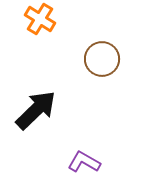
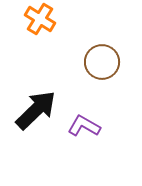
brown circle: moved 3 px down
purple L-shape: moved 36 px up
